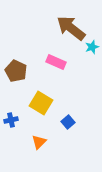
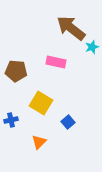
pink rectangle: rotated 12 degrees counterclockwise
brown pentagon: rotated 20 degrees counterclockwise
